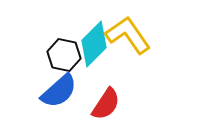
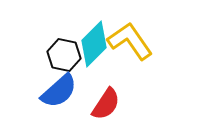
yellow L-shape: moved 2 px right, 6 px down
